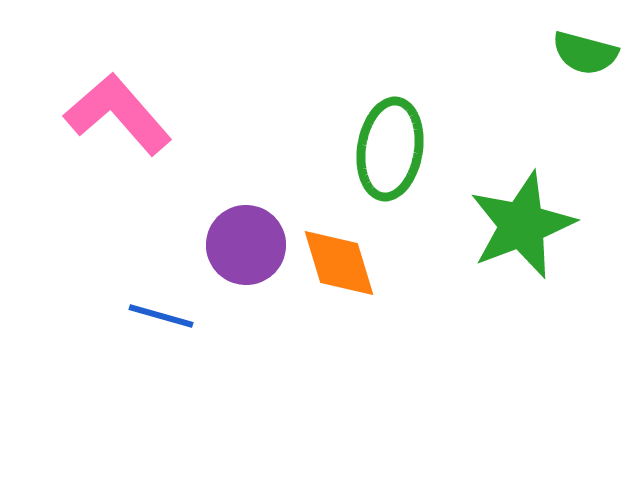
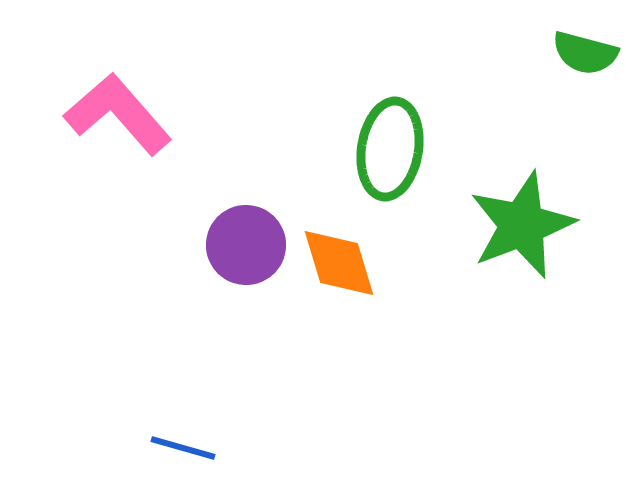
blue line: moved 22 px right, 132 px down
